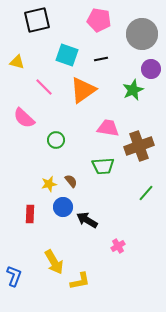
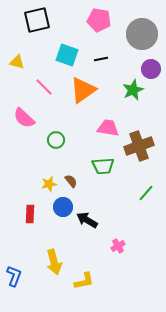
yellow arrow: rotated 15 degrees clockwise
yellow L-shape: moved 4 px right
